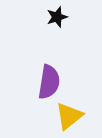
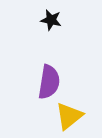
black star: moved 6 px left, 3 px down; rotated 30 degrees clockwise
